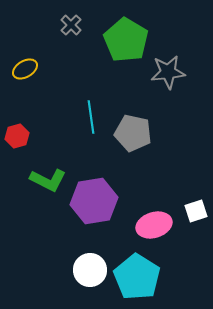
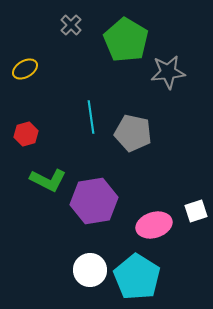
red hexagon: moved 9 px right, 2 px up
